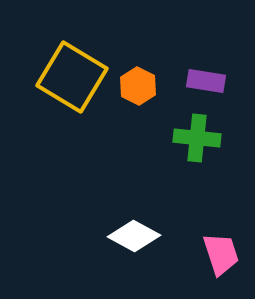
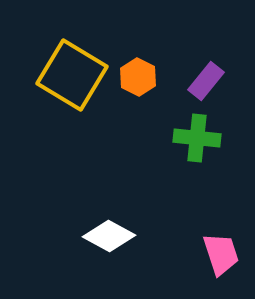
yellow square: moved 2 px up
purple rectangle: rotated 60 degrees counterclockwise
orange hexagon: moved 9 px up
white diamond: moved 25 px left
